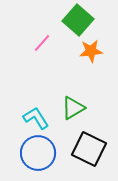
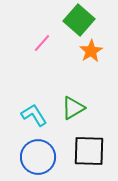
green square: moved 1 px right
orange star: rotated 25 degrees counterclockwise
cyan L-shape: moved 2 px left, 3 px up
black square: moved 2 px down; rotated 24 degrees counterclockwise
blue circle: moved 4 px down
